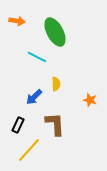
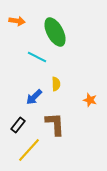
black rectangle: rotated 14 degrees clockwise
